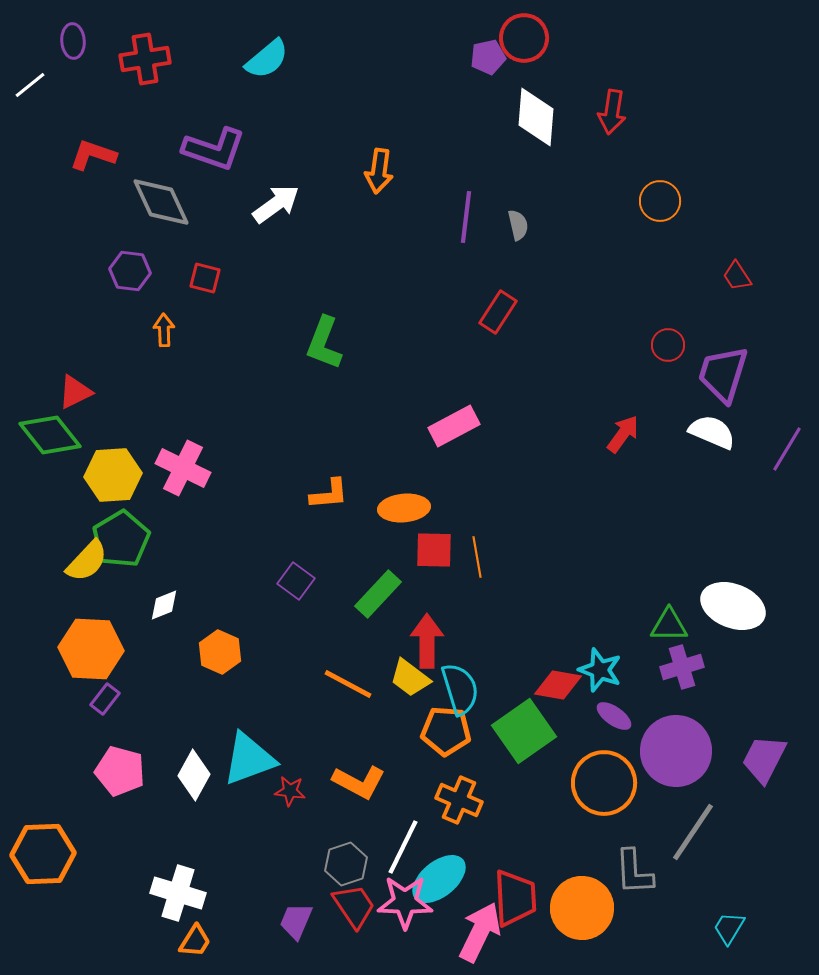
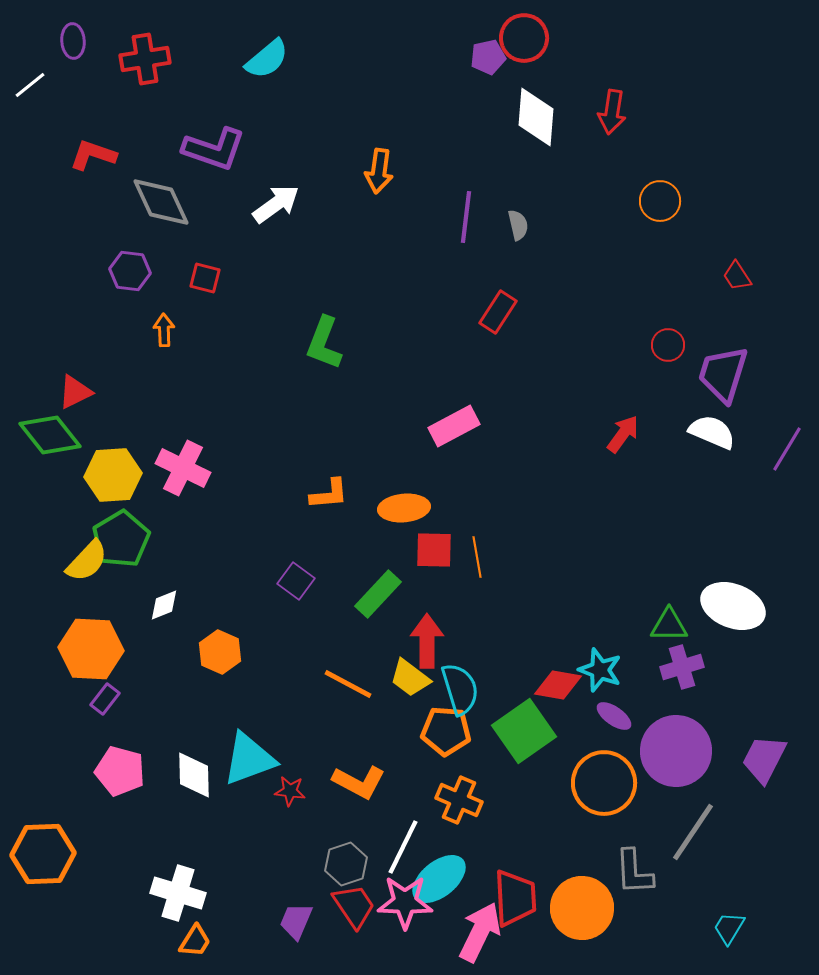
white diamond at (194, 775): rotated 30 degrees counterclockwise
